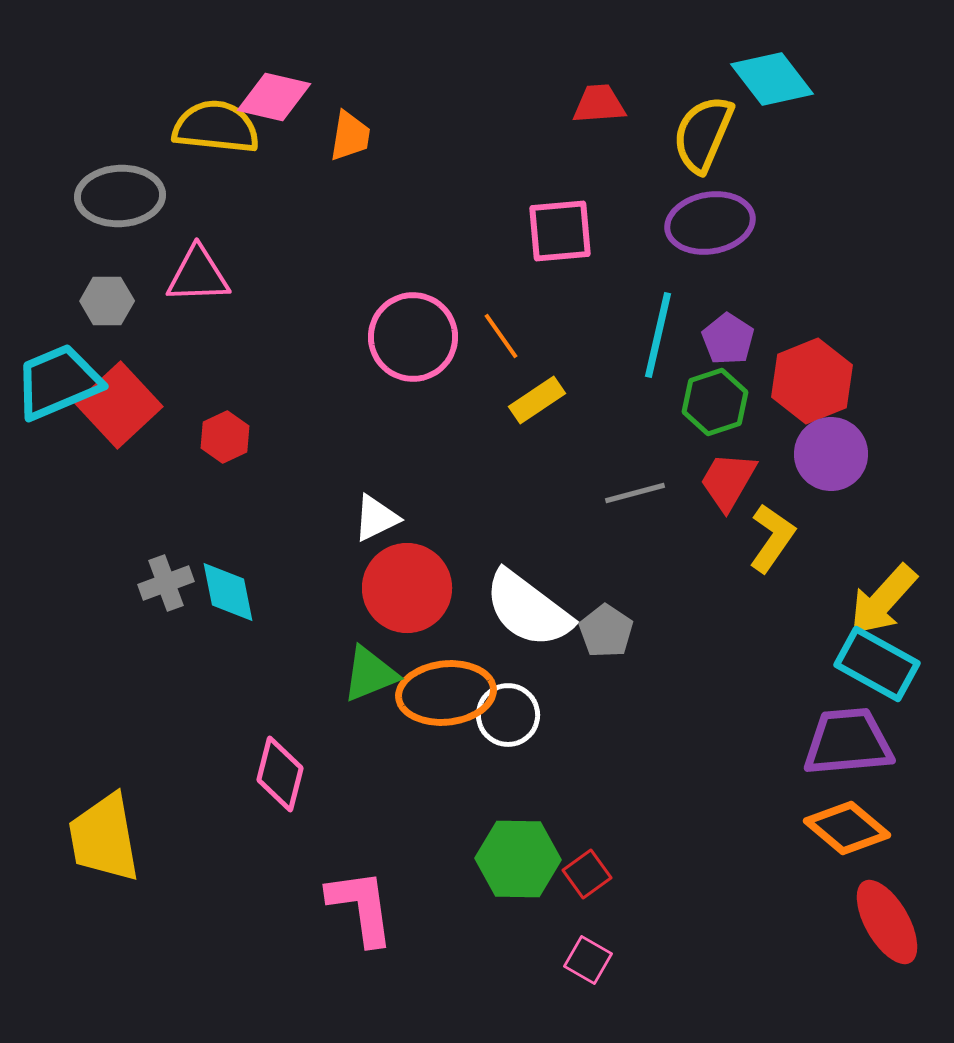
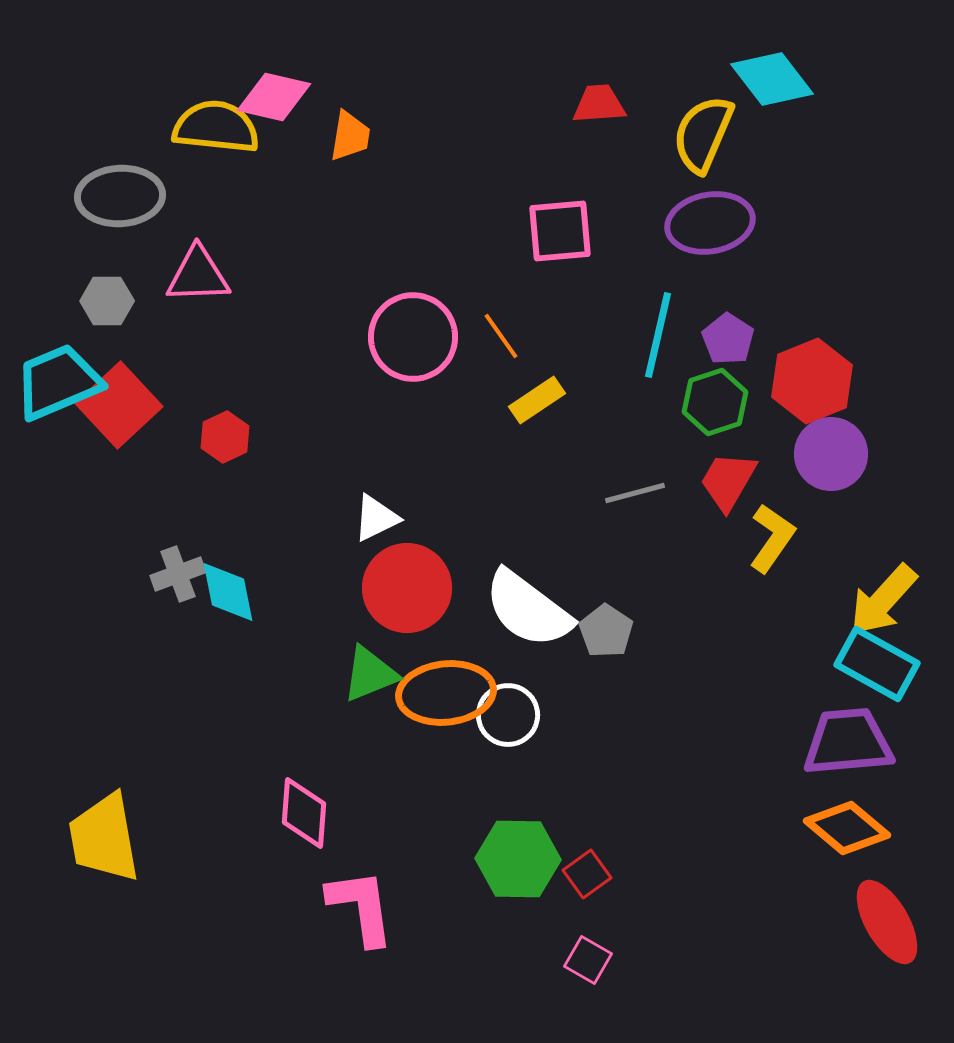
gray cross at (166, 583): moved 12 px right, 9 px up
pink diamond at (280, 774): moved 24 px right, 39 px down; rotated 10 degrees counterclockwise
